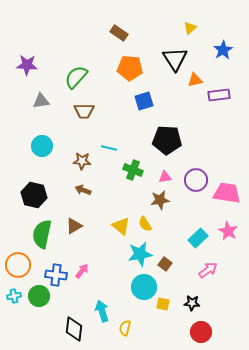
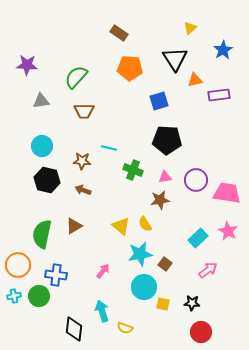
blue square at (144, 101): moved 15 px right
black hexagon at (34, 195): moved 13 px right, 15 px up
pink arrow at (82, 271): moved 21 px right
yellow semicircle at (125, 328): rotated 84 degrees counterclockwise
